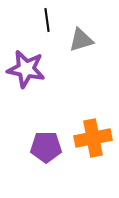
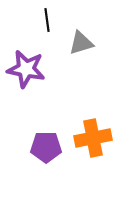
gray triangle: moved 3 px down
